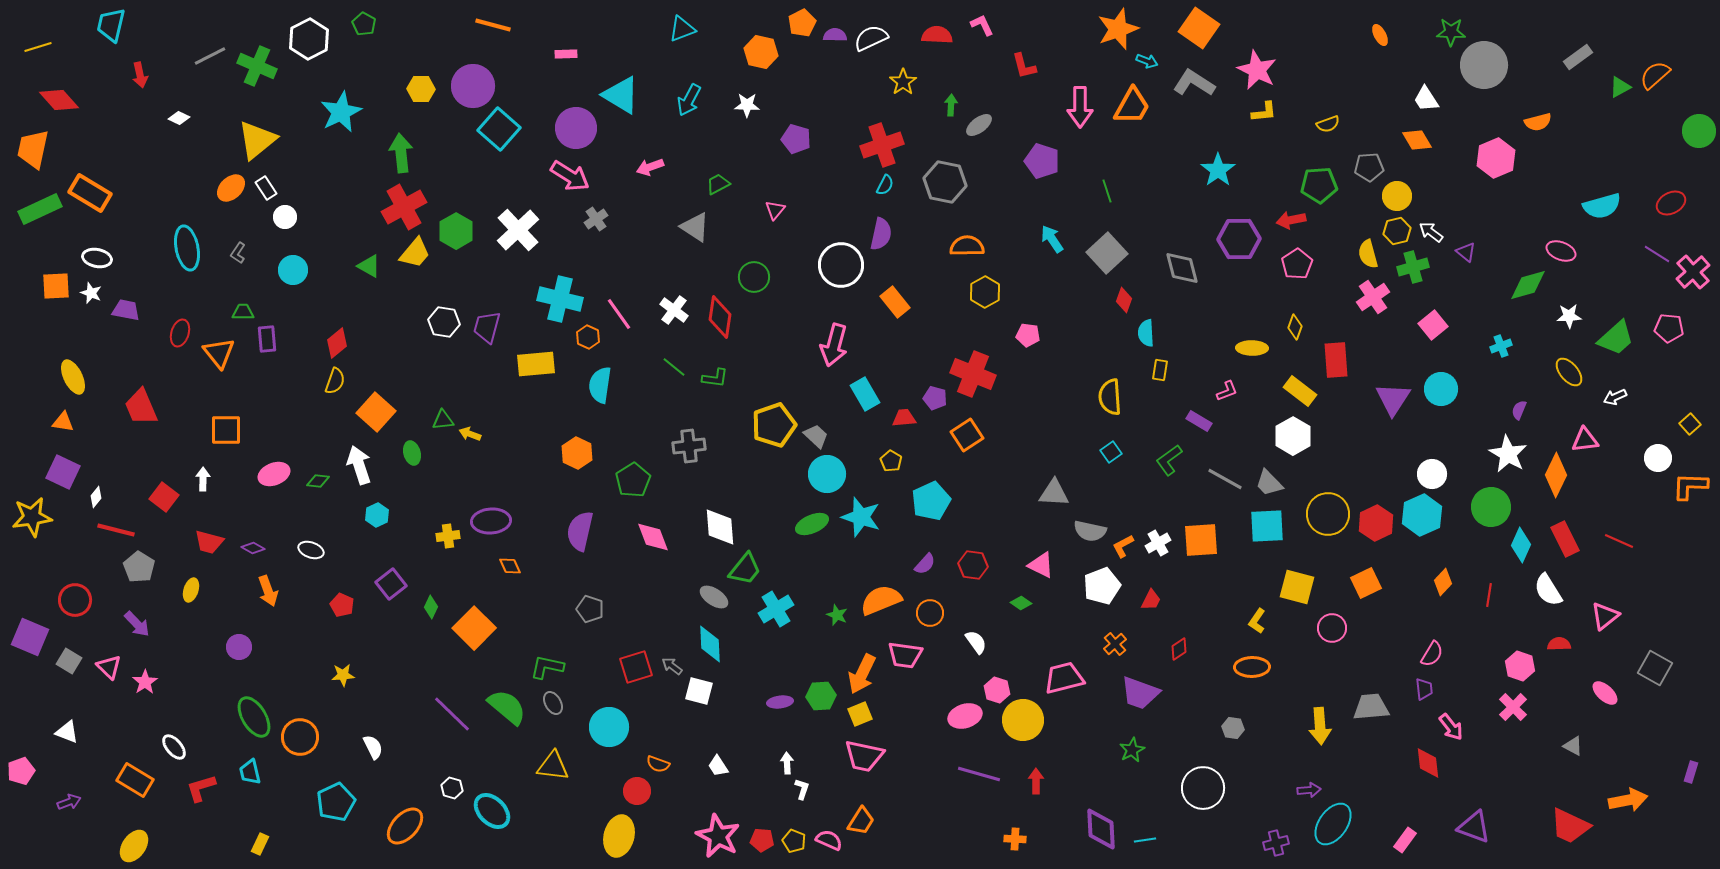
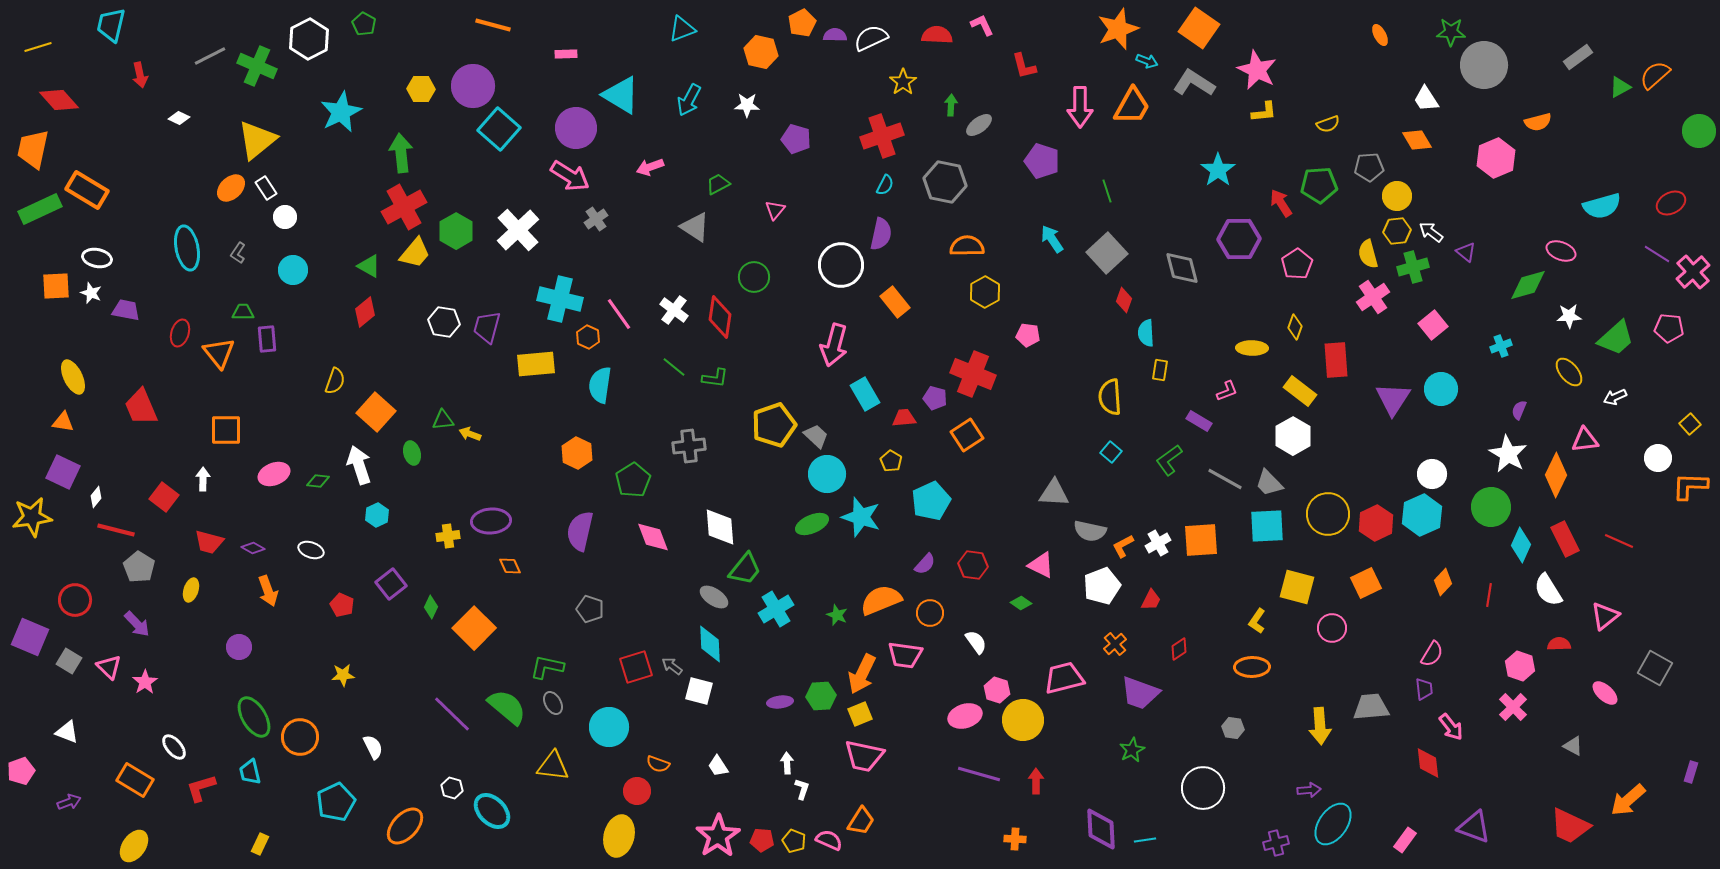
red cross at (882, 145): moved 9 px up
orange rectangle at (90, 193): moved 3 px left, 3 px up
red arrow at (1291, 220): moved 10 px left, 17 px up; rotated 68 degrees clockwise
yellow hexagon at (1397, 231): rotated 8 degrees clockwise
red diamond at (337, 343): moved 28 px right, 31 px up
cyan square at (1111, 452): rotated 15 degrees counterclockwise
orange arrow at (1628, 800): rotated 150 degrees clockwise
pink star at (718, 836): rotated 12 degrees clockwise
